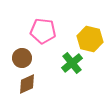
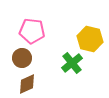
pink pentagon: moved 11 px left
